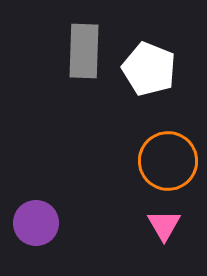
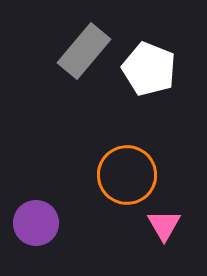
gray rectangle: rotated 38 degrees clockwise
orange circle: moved 41 px left, 14 px down
